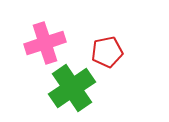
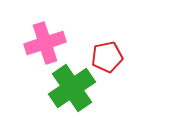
red pentagon: moved 5 px down
